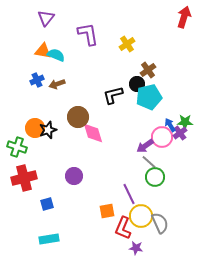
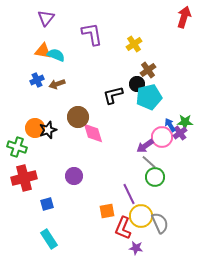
purple L-shape: moved 4 px right
yellow cross: moved 7 px right
cyan rectangle: rotated 66 degrees clockwise
